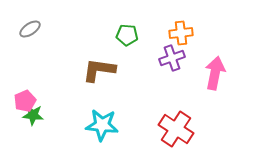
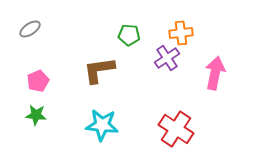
green pentagon: moved 2 px right
purple cross: moved 5 px left; rotated 15 degrees counterclockwise
brown L-shape: rotated 16 degrees counterclockwise
pink pentagon: moved 13 px right, 20 px up
green star: moved 3 px right
